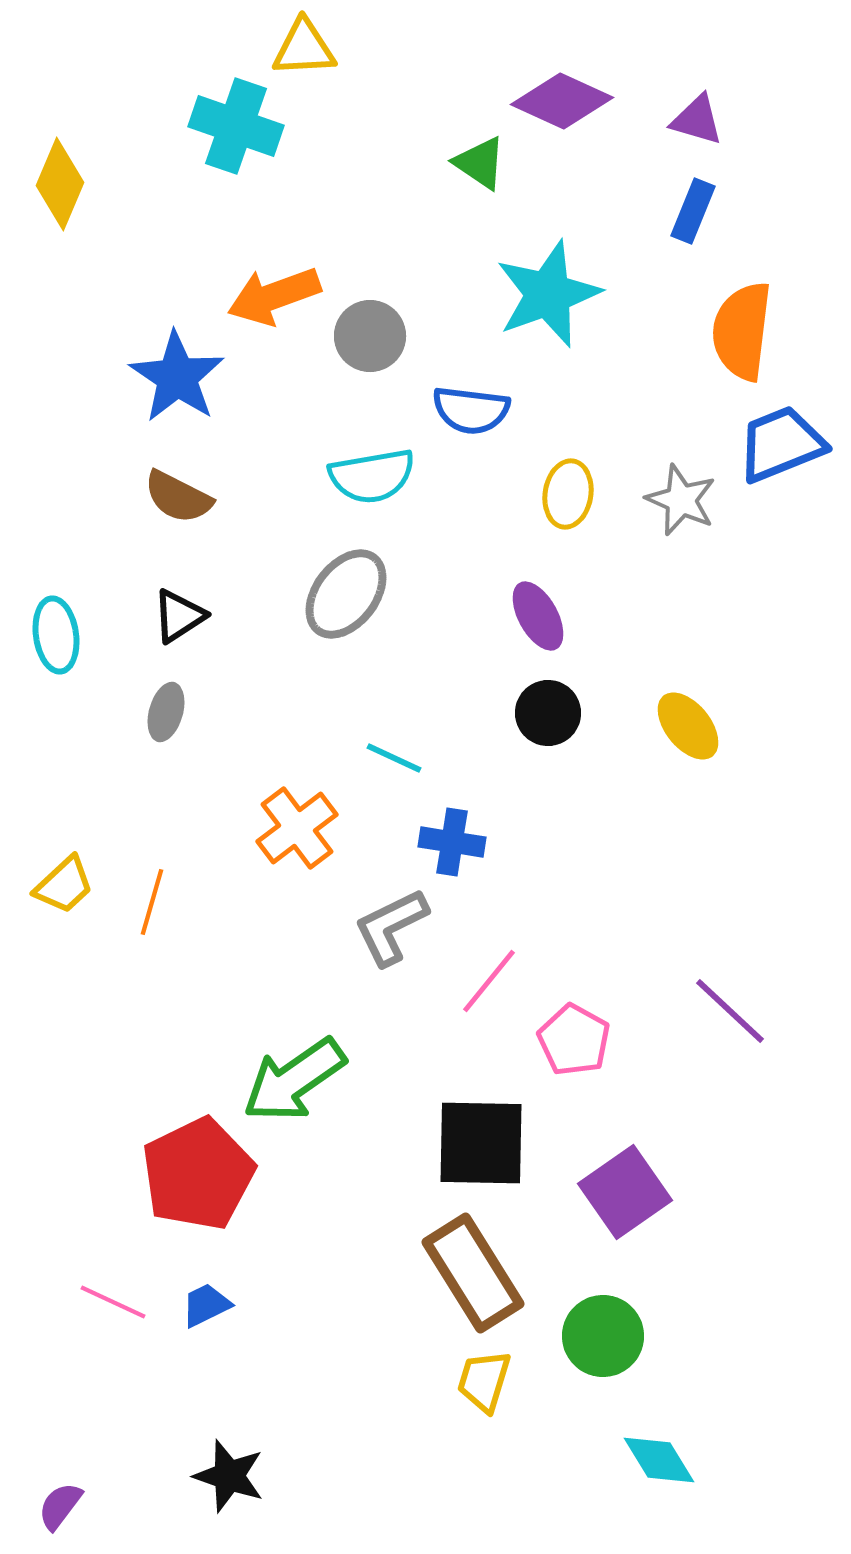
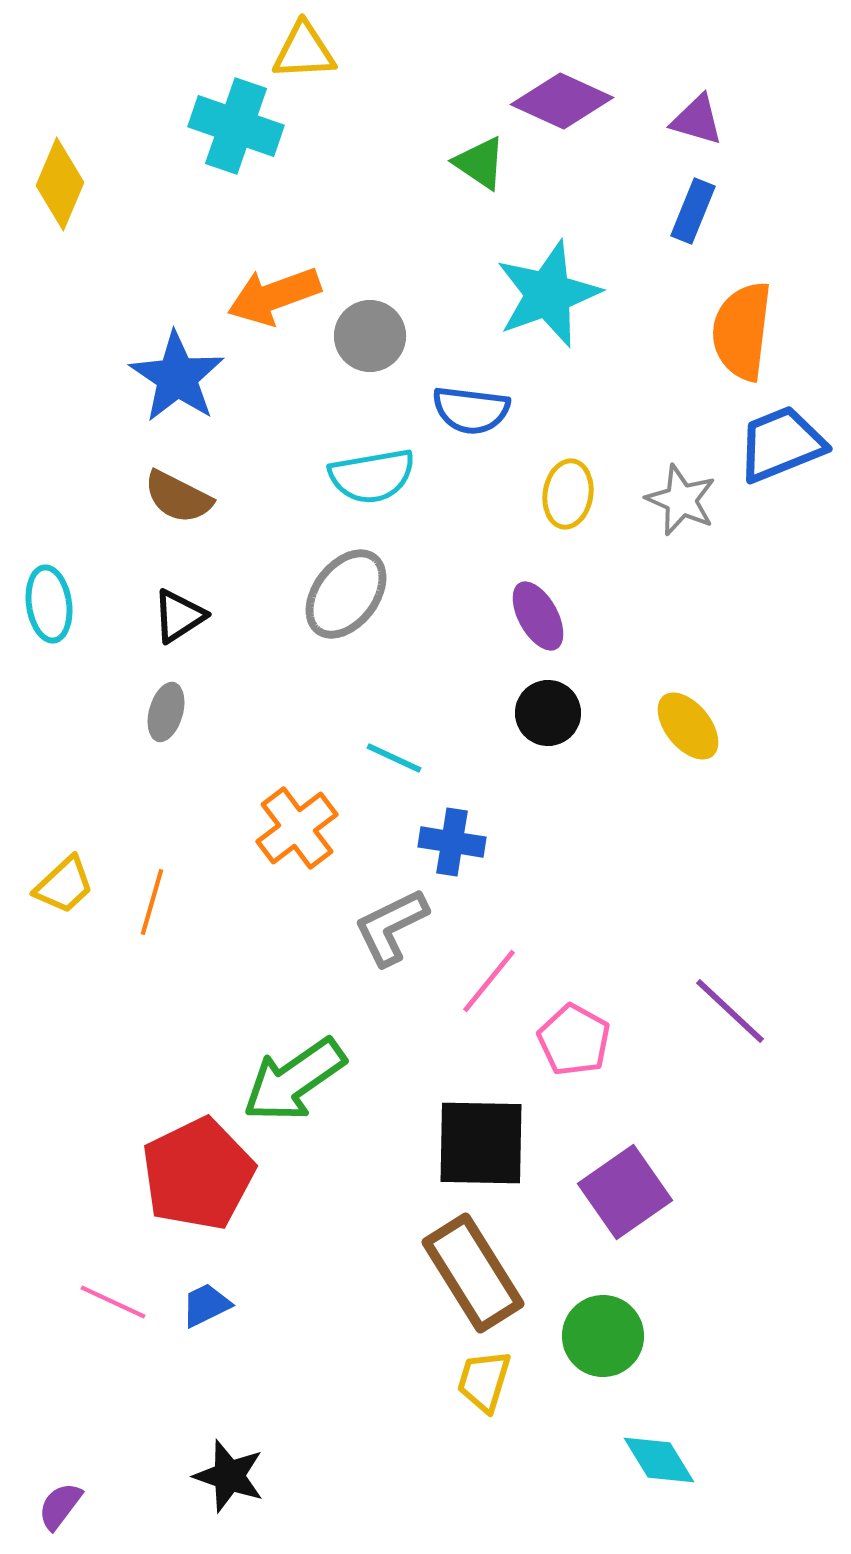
yellow triangle at (304, 48): moved 3 px down
cyan ellipse at (56, 635): moved 7 px left, 31 px up
